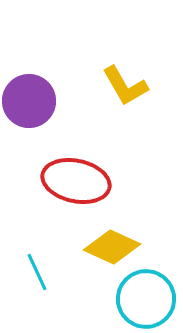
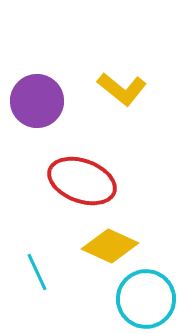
yellow L-shape: moved 3 px left, 3 px down; rotated 21 degrees counterclockwise
purple circle: moved 8 px right
red ellipse: moved 6 px right; rotated 8 degrees clockwise
yellow diamond: moved 2 px left, 1 px up
